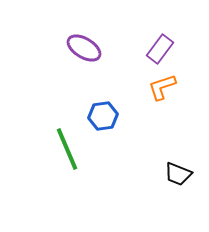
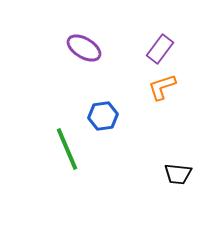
black trapezoid: rotated 16 degrees counterclockwise
